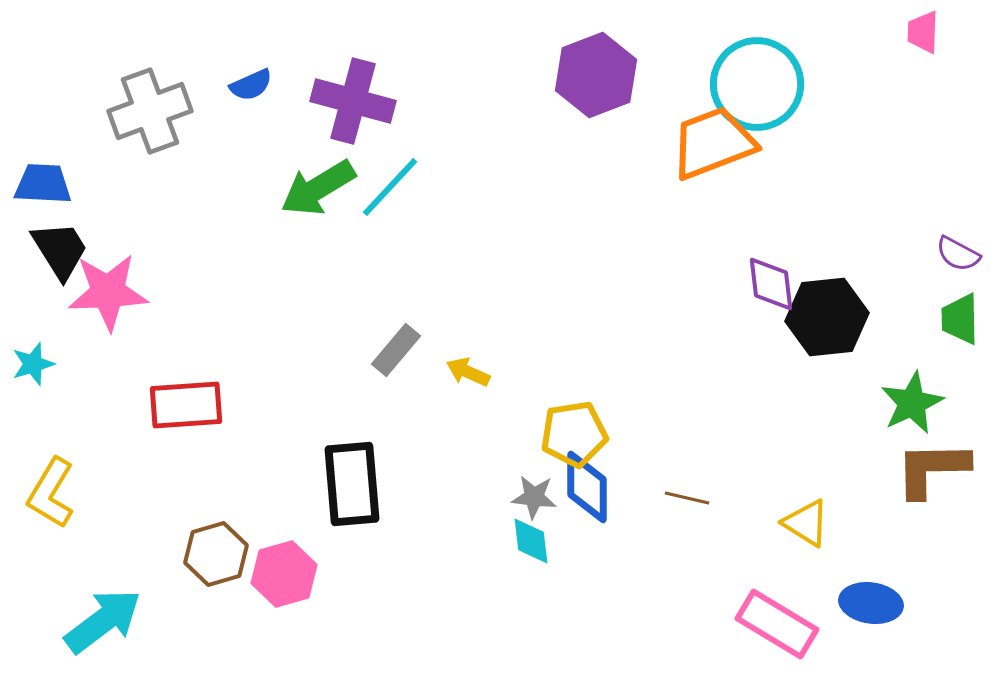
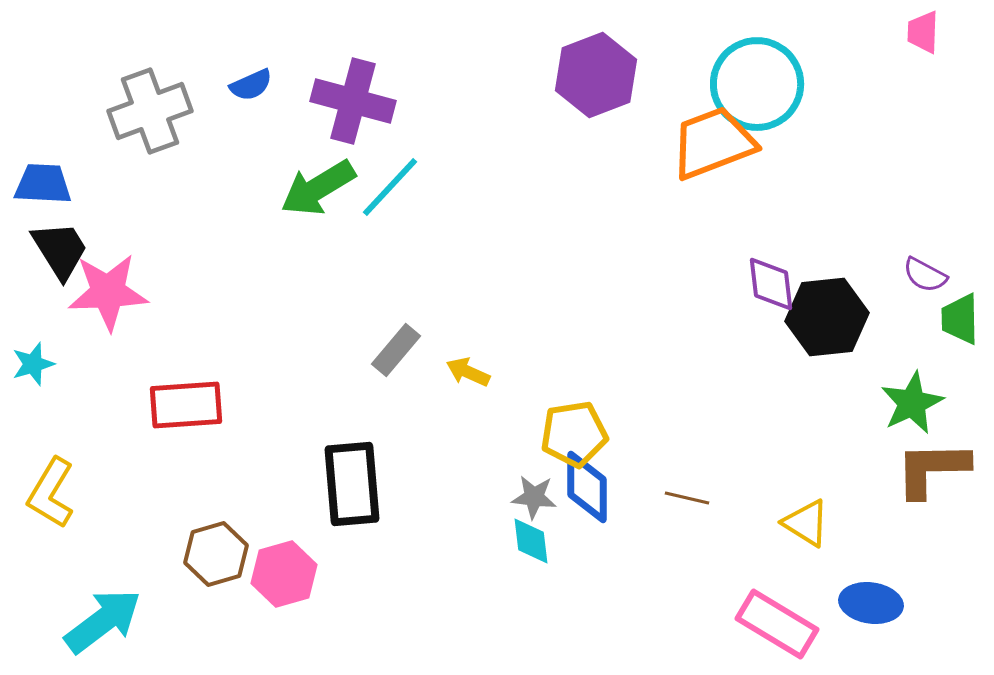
purple semicircle: moved 33 px left, 21 px down
